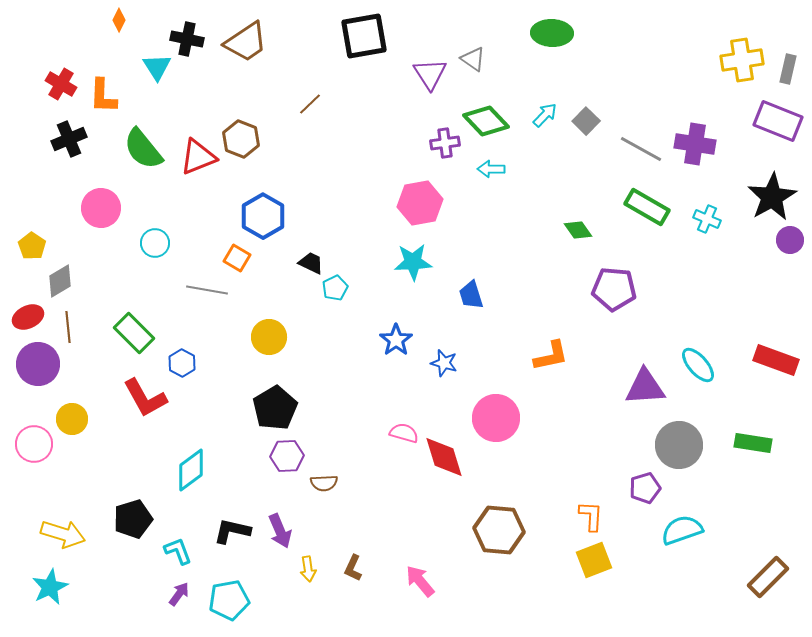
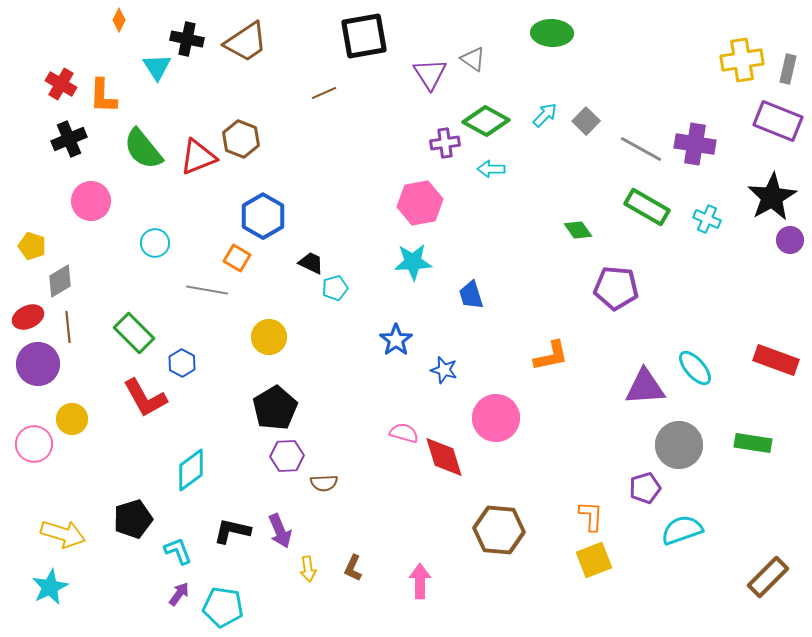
brown line at (310, 104): moved 14 px right, 11 px up; rotated 20 degrees clockwise
green diamond at (486, 121): rotated 18 degrees counterclockwise
pink circle at (101, 208): moved 10 px left, 7 px up
yellow pentagon at (32, 246): rotated 16 degrees counterclockwise
cyan pentagon at (335, 288): rotated 10 degrees clockwise
purple pentagon at (614, 289): moved 2 px right, 1 px up
blue star at (444, 363): moved 7 px down
cyan ellipse at (698, 365): moved 3 px left, 3 px down
pink arrow at (420, 581): rotated 40 degrees clockwise
cyan pentagon at (229, 600): moved 6 px left, 7 px down; rotated 18 degrees clockwise
